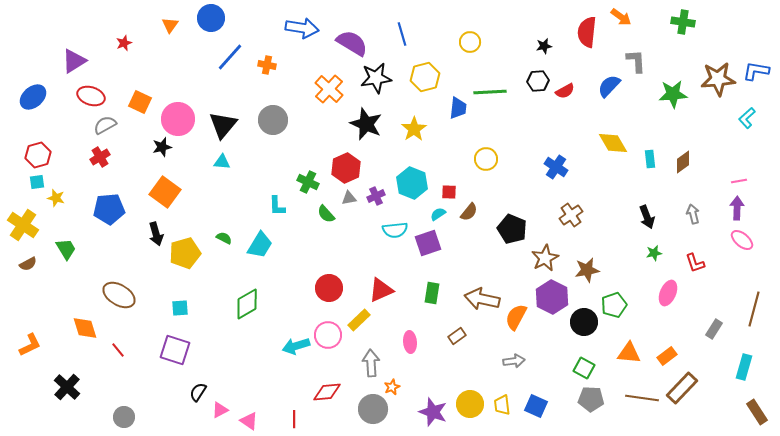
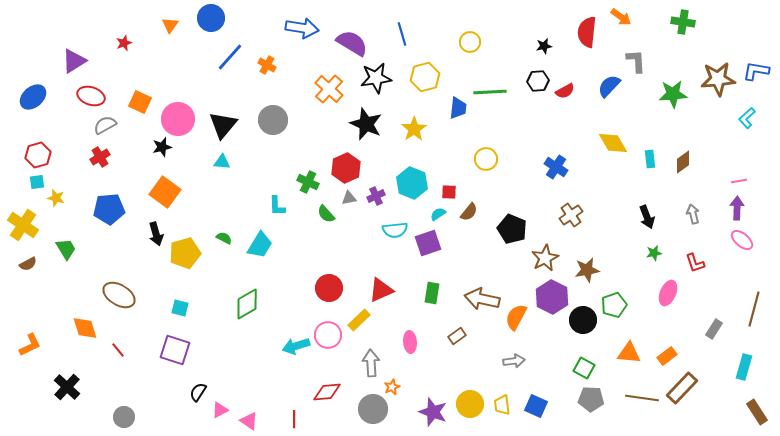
orange cross at (267, 65): rotated 18 degrees clockwise
cyan square at (180, 308): rotated 18 degrees clockwise
black circle at (584, 322): moved 1 px left, 2 px up
